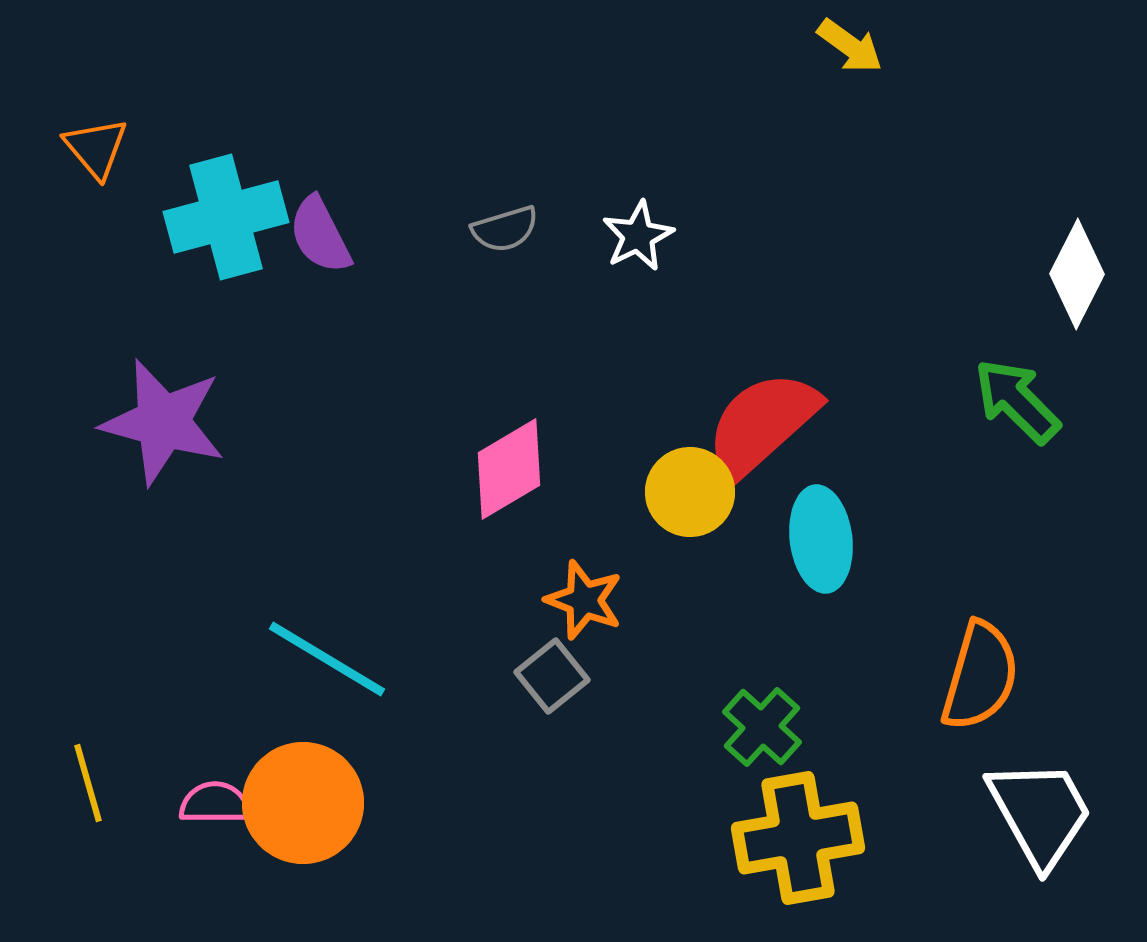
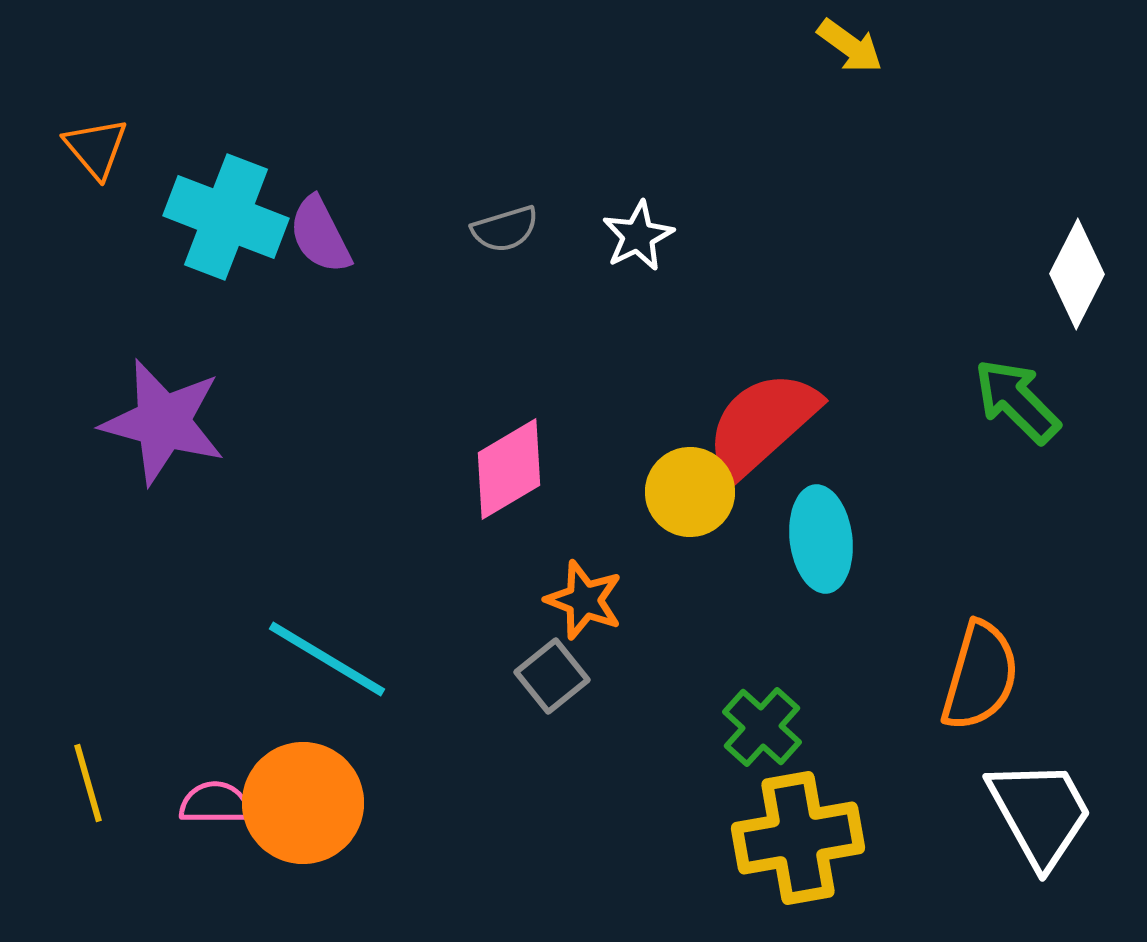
cyan cross: rotated 36 degrees clockwise
